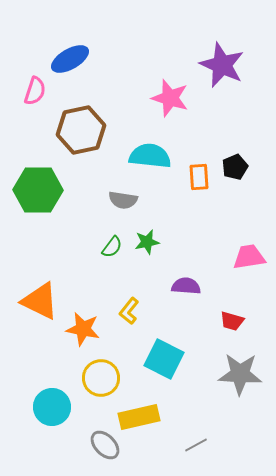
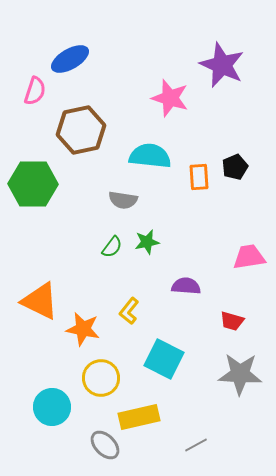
green hexagon: moved 5 px left, 6 px up
